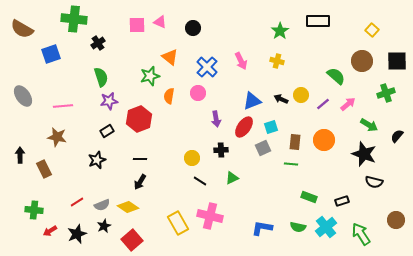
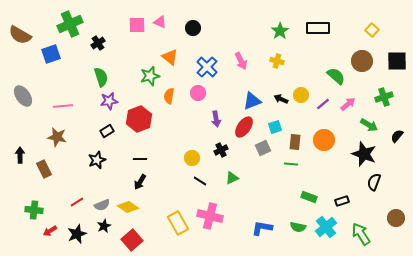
green cross at (74, 19): moved 4 px left, 5 px down; rotated 30 degrees counterclockwise
black rectangle at (318, 21): moved 7 px down
brown semicircle at (22, 29): moved 2 px left, 6 px down
green cross at (386, 93): moved 2 px left, 4 px down
cyan square at (271, 127): moved 4 px right
black cross at (221, 150): rotated 24 degrees counterclockwise
black semicircle at (374, 182): rotated 96 degrees clockwise
brown circle at (396, 220): moved 2 px up
